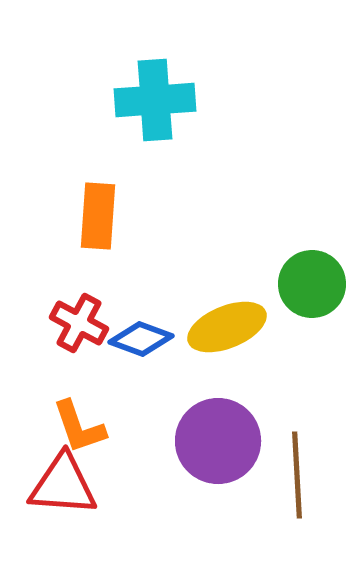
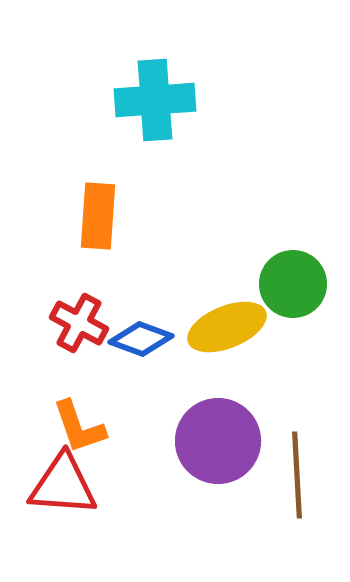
green circle: moved 19 px left
